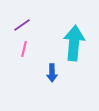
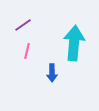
purple line: moved 1 px right
pink line: moved 3 px right, 2 px down
